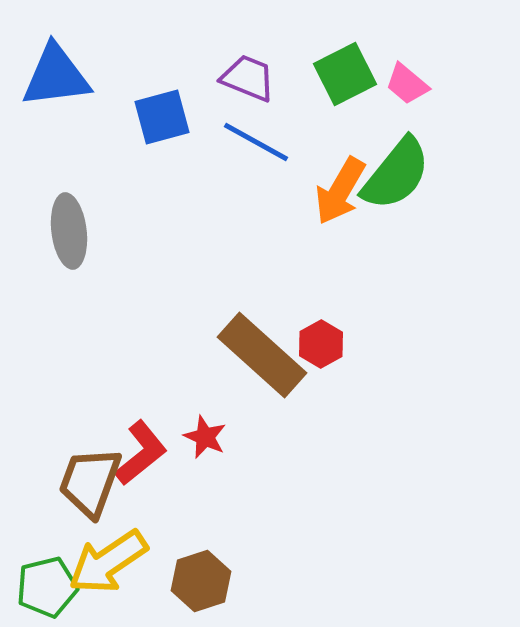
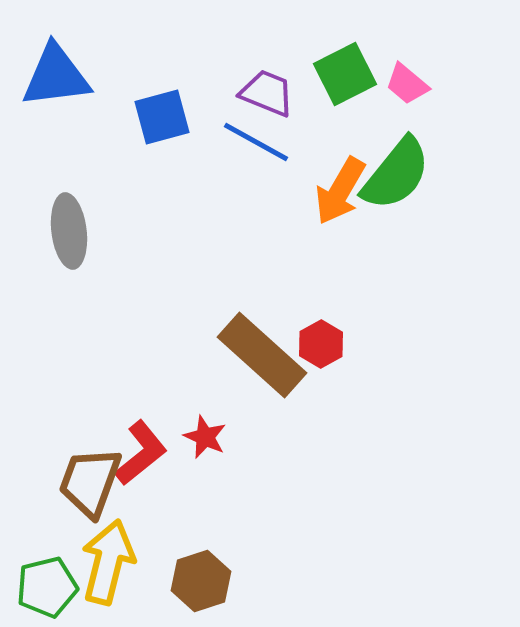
purple trapezoid: moved 19 px right, 15 px down
yellow arrow: rotated 138 degrees clockwise
